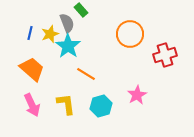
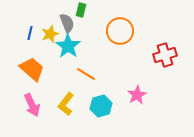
green rectangle: rotated 56 degrees clockwise
orange circle: moved 10 px left, 3 px up
yellow L-shape: rotated 135 degrees counterclockwise
